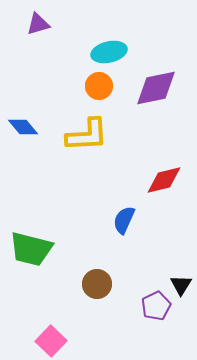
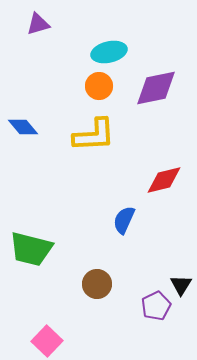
yellow L-shape: moved 7 px right
pink square: moved 4 px left
